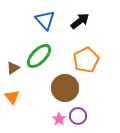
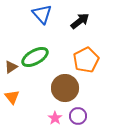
blue triangle: moved 3 px left, 6 px up
green ellipse: moved 4 px left, 1 px down; rotated 16 degrees clockwise
brown triangle: moved 2 px left, 1 px up
pink star: moved 4 px left, 1 px up
